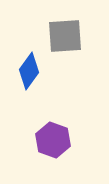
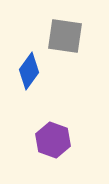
gray square: rotated 12 degrees clockwise
